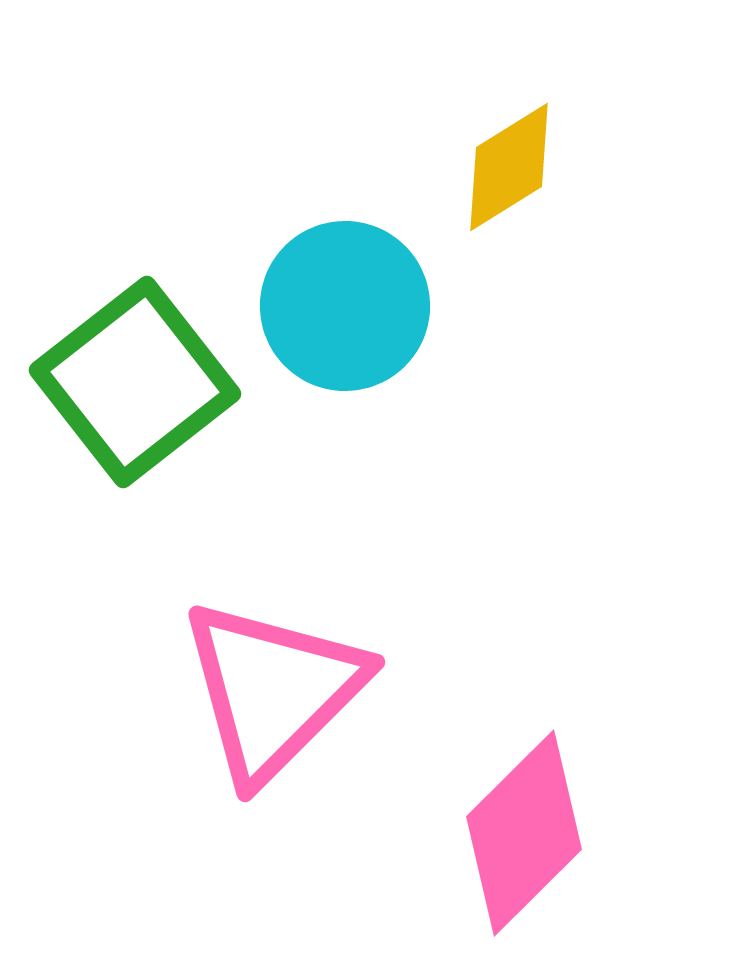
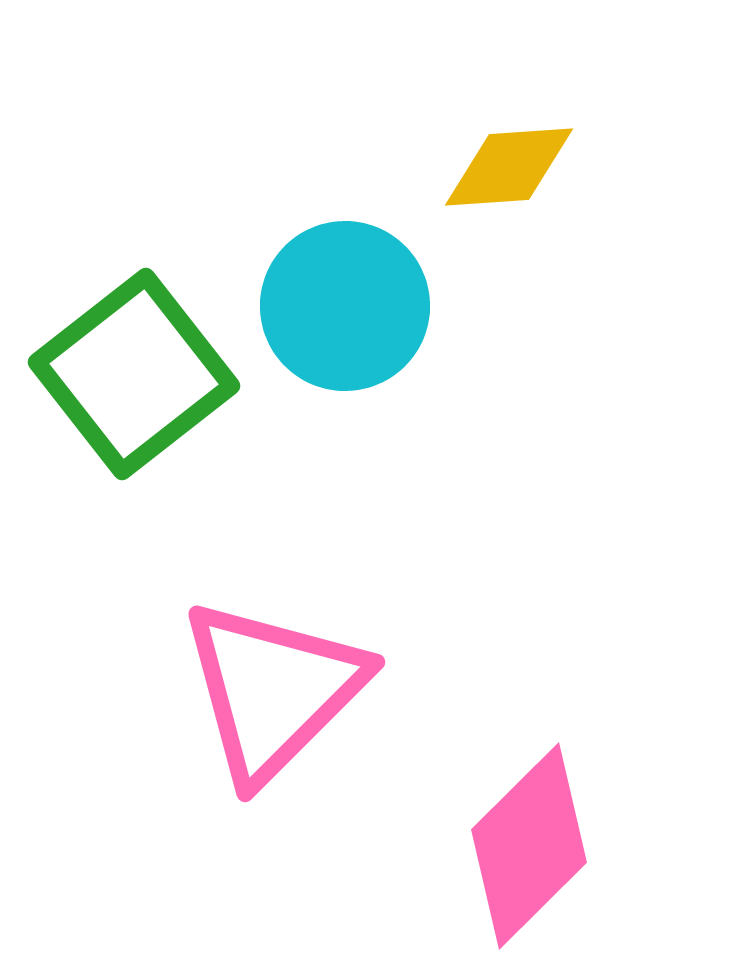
yellow diamond: rotated 28 degrees clockwise
green square: moved 1 px left, 8 px up
pink diamond: moved 5 px right, 13 px down
